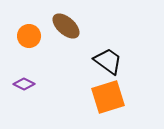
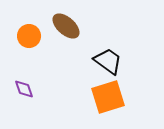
purple diamond: moved 5 px down; rotated 45 degrees clockwise
